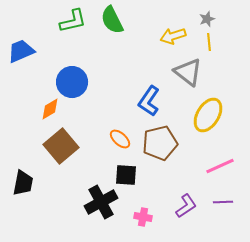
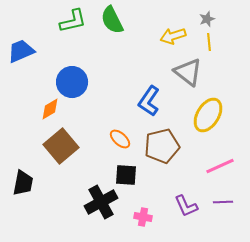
brown pentagon: moved 2 px right, 3 px down
purple L-shape: rotated 100 degrees clockwise
